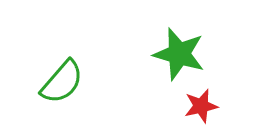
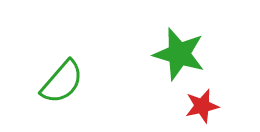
red star: moved 1 px right
